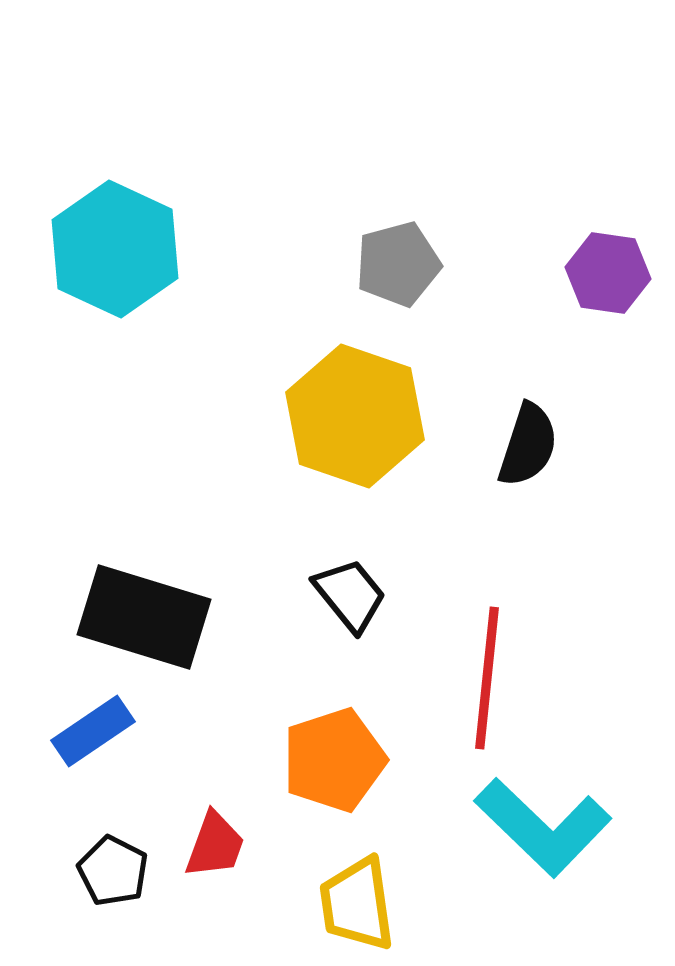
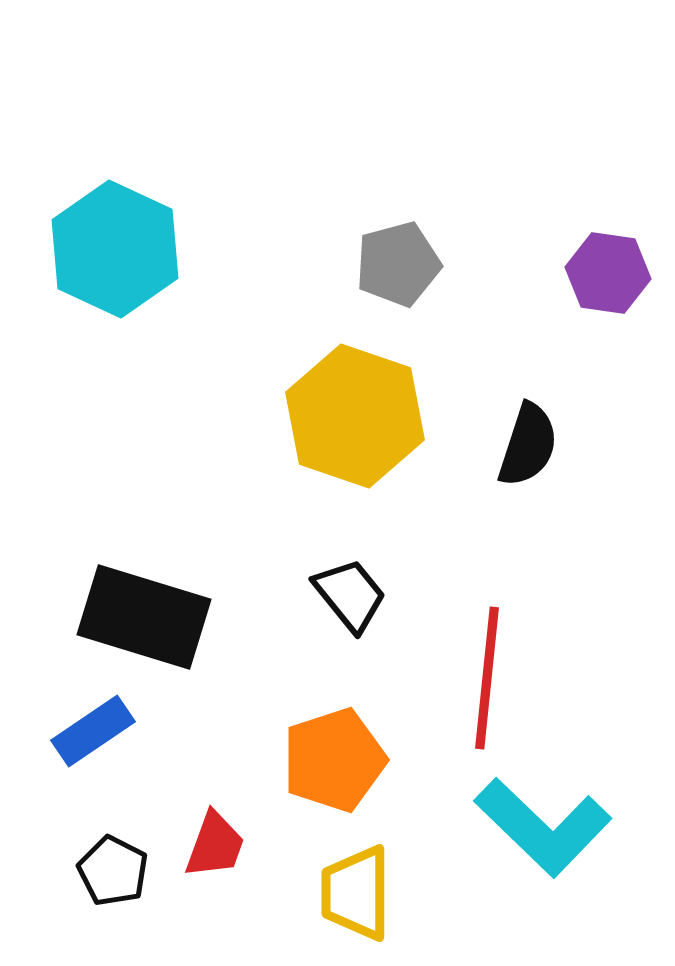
yellow trapezoid: moved 1 px left, 11 px up; rotated 8 degrees clockwise
